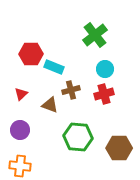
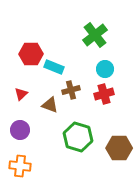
green hexagon: rotated 12 degrees clockwise
